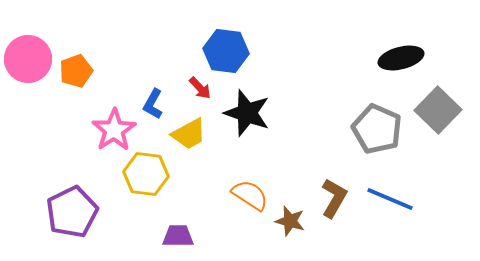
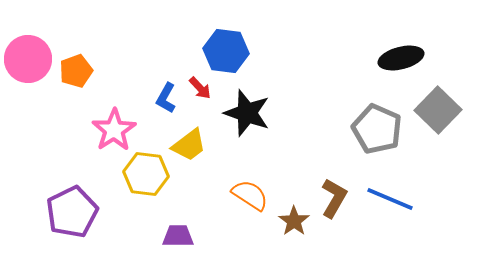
blue L-shape: moved 13 px right, 6 px up
yellow trapezoid: moved 11 px down; rotated 9 degrees counterclockwise
brown star: moved 4 px right; rotated 20 degrees clockwise
